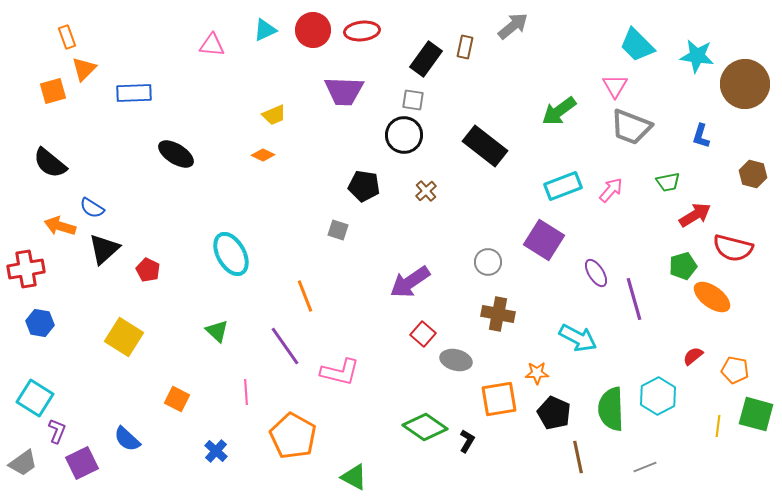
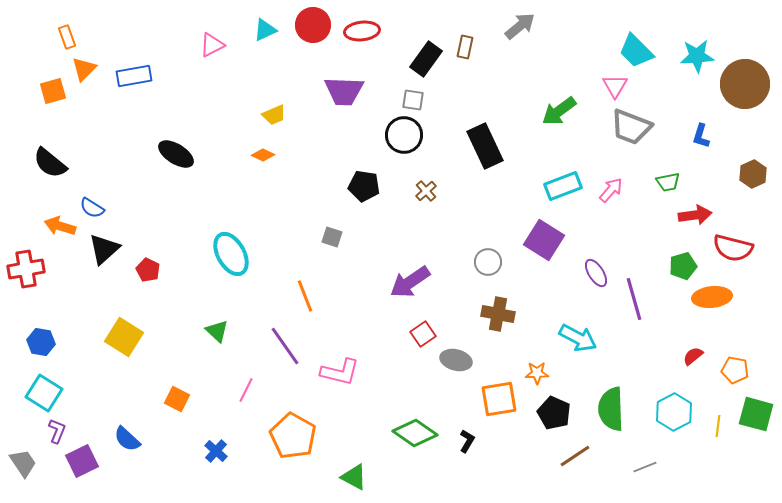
gray arrow at (513, 26): moved 7 px right
red circle at (313, 30): moved 5 px up
pink triangle at (212, 45): rotated 32 degrees counterclockwise
cyan trapezoid at (637, 45): moved 1 px left, 6 px down
cyan star at (697, 56): rotated 12 degrees counterclockwise
blue rectangle at (134, 93): moved 17 px up; rotated 8 degrees counterclockwise
black rectangle at (485, 146): rotated 27 degrees clockwise
brown hexagon at (753, 174): rotated 20 degrees clockwise
red arrow at (695, 215): rotated 24 degrees clockwise
gray square at (338, 230): moved 6 px left, 7 px down
orange ellipse at (712, 297): rotated 42 degrees counterclockwise
blue hexagon at (40, 323): moved 1 px right, 19 px down
red square at (423, 334): rotated 15 degrees clockwise
pink line at (246, 392): moved 2 px up; rotated 30 degrees clockwise
cyan hexagon at (658, 396): moved 16 px right, 16 px down
cyan square at (35, 398): moved 9 px right, 5 px up
green diamond at (425, 427): moved 10 px left, 6 px down
brown line at (578, 457): moved 3 px left, 1 px up; rotated 68 degrees clockwise
gray trapezoid at (23, 463): rotated 88 degrees counterclockwise
purple square at (82, 463): moved 2 px up
